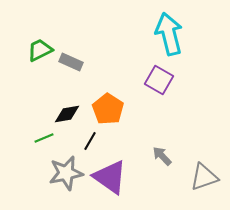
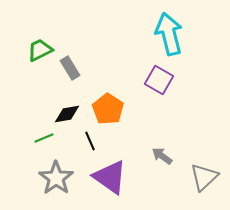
gray rectangle: moved 1 px left, 6 px down; rotated 35 degrees clockwise
black line: rotated 54 degrees counterclockwise
gray arrow: rotated 10 degrees counterclockwise
gray star: moved 10 px left, 5 px down; rotated 24 degrees counterclockwise
gray triangle: rotated 24 degrees counterclockwise
